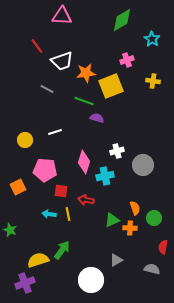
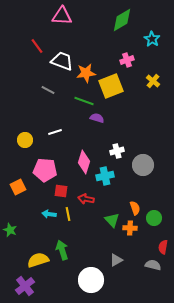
white trapezoid: rotated 140 degrees counterclockwise
yellow cross: rotated 32 degrees clockwise
gray line: moved 1 px right, 1 px down
red arrow: moved 1 px up
green triangle: rotated 49 degrees counterclockwise
green arrow: rotated 54 degrees counterclockwise
gray semicircle: moved 1 px right, 4 px up
purple cross: moved 3 px down; rotated 18 degrees counterclockwise
